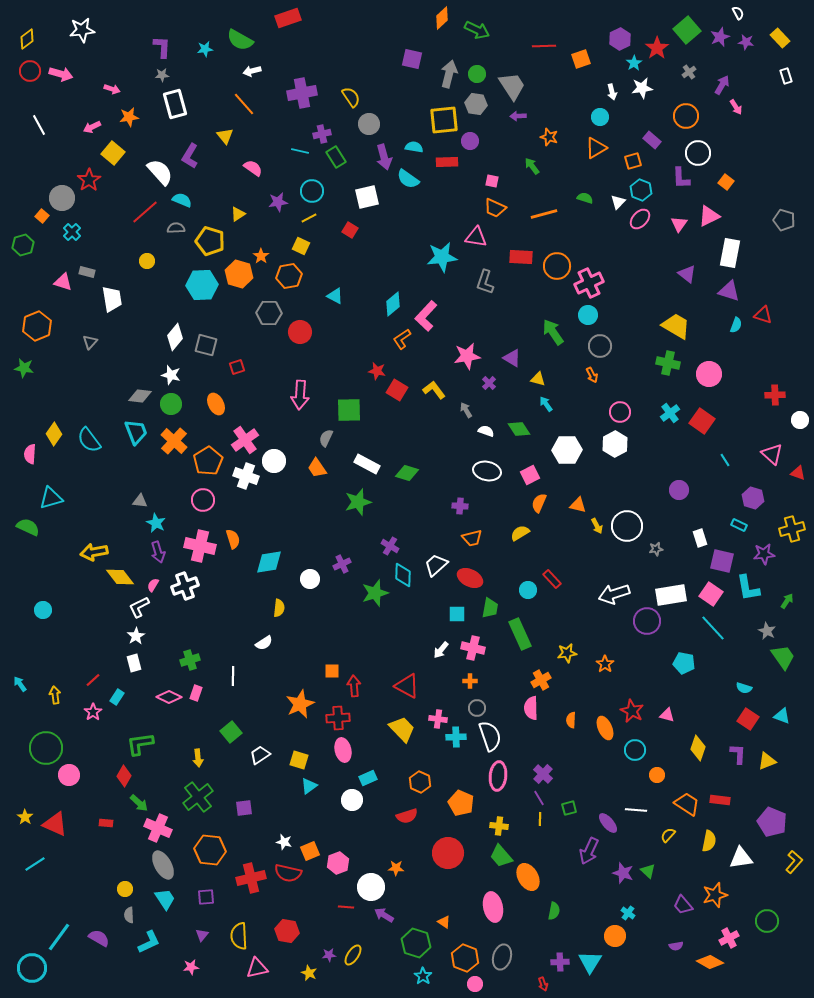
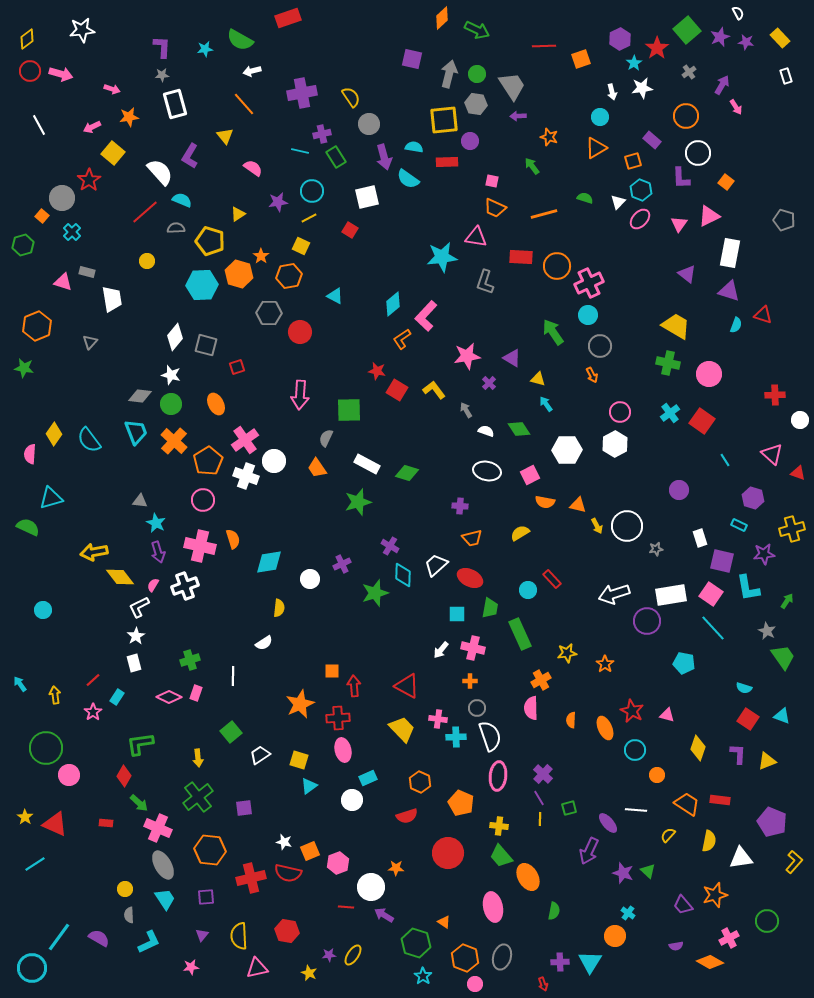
orange semicircle at (539, 503): moved 6 px right, 1 px up; rotated 102 degrees counterclockwise
